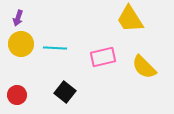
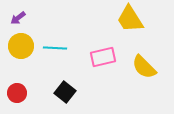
purple arrow: rotated 35 degrees clockwise
yellow circle: moved 2 px down
red circle: moved 2 px up
